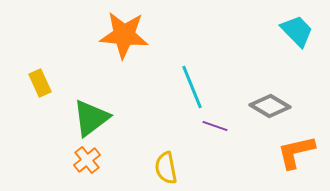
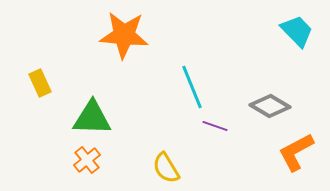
green triangle: moved 1 px right; rotated 39 degrees clockwise
orange L-shape: rotated 15 degrees counterclockwise
yellow semicircle: rotated 20 degrees counterclockwise
